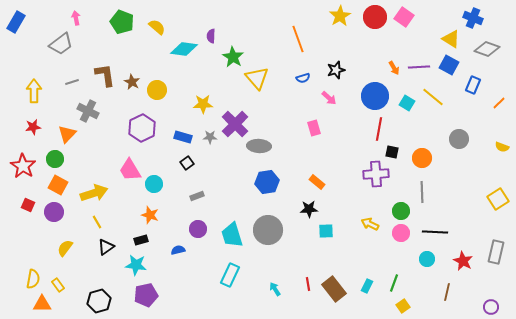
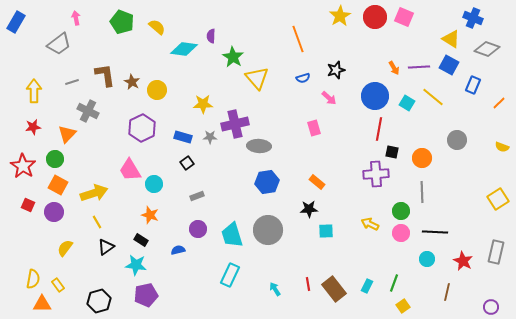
pink square at (404, 17): rotated 12 degrees counterclockwise
gray trapezoid at (61, 44): moved 2 px left
purple cross at (235, 124): rotated 32 degrees clockwise
gray circle at (459, 139): moved 2 px left, 1 px down
black rectangle at (141, 240): rotated 48 degrees clockwise
